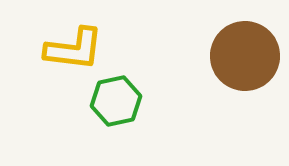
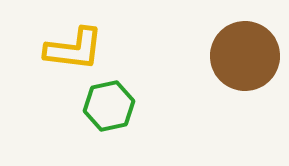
green hexagon: moved 7 px left, 5 px down
